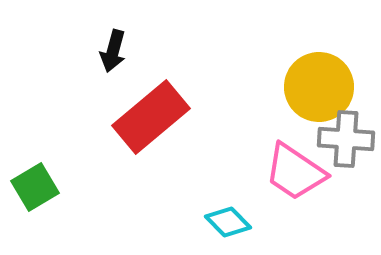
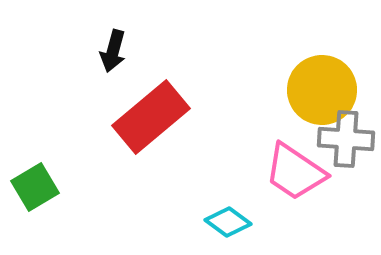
yellow circle: moved 3 px right, 3 px down
cyan diamond: rotated 9 degrees counterclockwise
